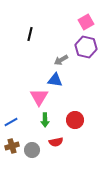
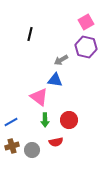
pink triangle: rotated 24 degrees counterclockwise
red circle: moved 6 px left
